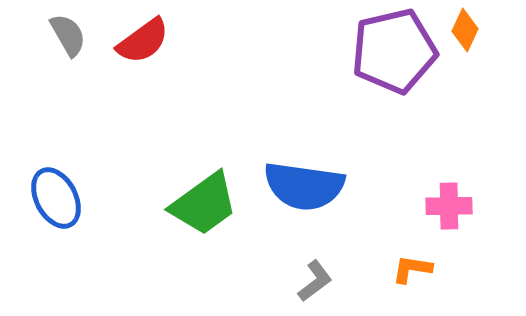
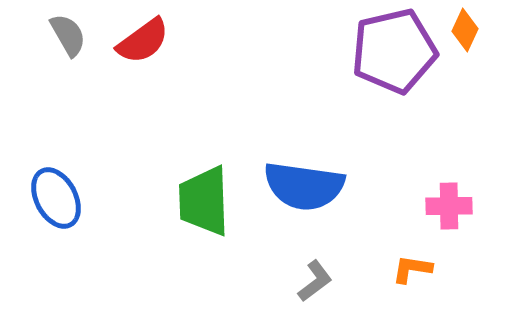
green trapezoid: moved 3 px up; rotated 124 degrees clockwise
